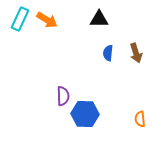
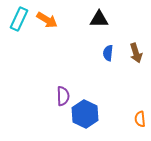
cyan rectangle: moved 1 px left
blue hexagon: rotated 24 degrees clockwise
